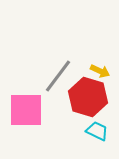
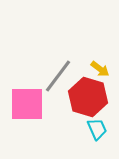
yellow arrow: moved 2 px up; rotated 12 degrees clockwise
pink square: moved 1 px right, 6 px up
cyan trapezoid: moved 2 px up; rotated 40 degrees clockwise
